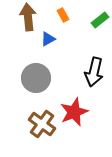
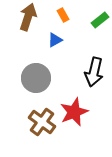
brown arrow: rotated 24 degrees clockwise
blue triangle: moved 7 px right, 1 px down
brown cross: moved 2 px up
